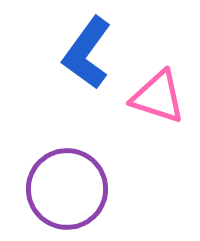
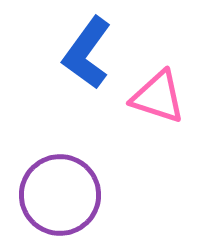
purple circle: moved 7 px left, 6 px down
